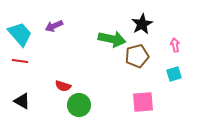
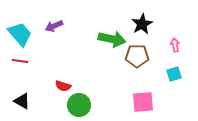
brown pentagon: rotated 15 degrees clockwise
